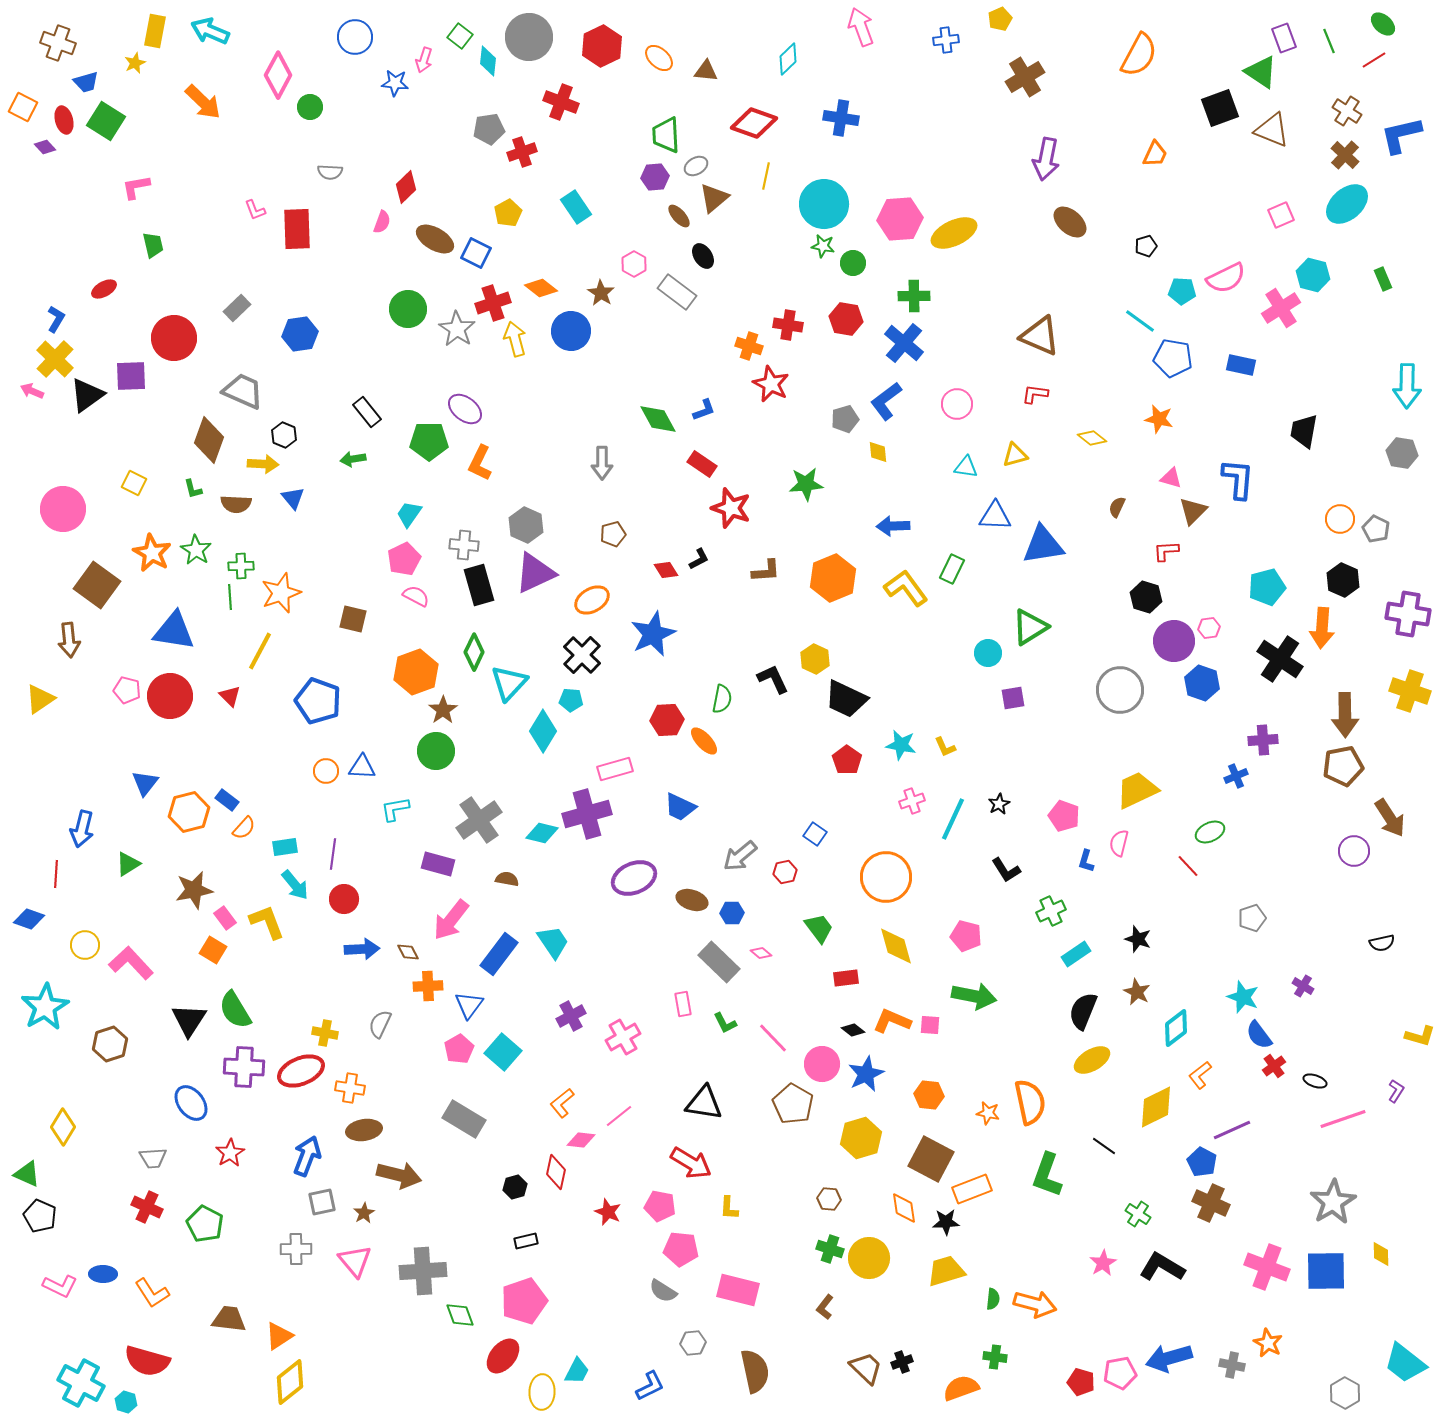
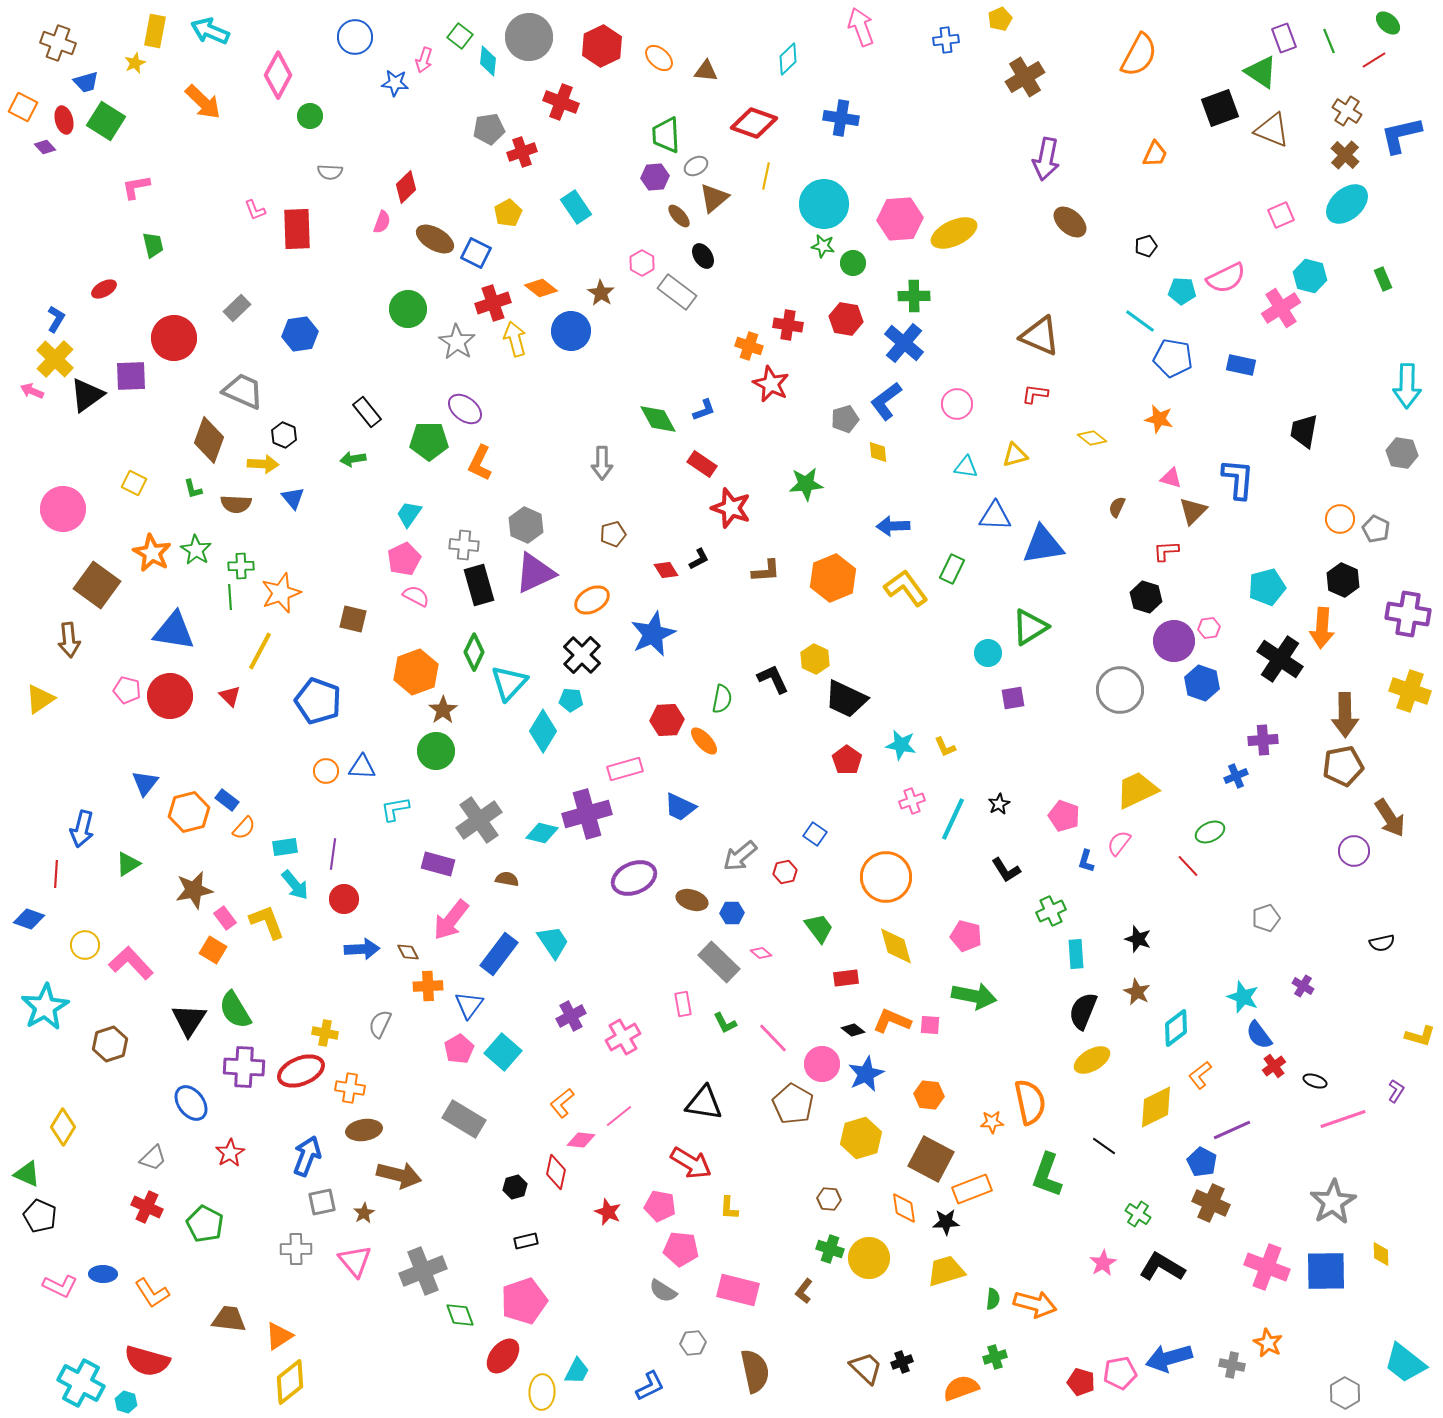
green ellipse at (1383, 24): moved 5 px right, 1 px up
green circle at (310, 107): moved 9 px down
pink hexagon at (634, 264): moved 8 px right, 1 px up
cyan hexagon at (1313, 275): moved 3 px left, 1 px down
gray star at (457, 329): moved 13 px down
pink rectangle at (615, 769): moved 10 px right
pink semicircle at (1119, 843): rotated 24 degrees clockwise
gray pentagon at (1252, 918): moved 14 px right
cyan rectangle at (1076, 954): rotated 60 degrees counterclockwise
orange star at (988, 1113): moved 4 px right, 9 px down; rotated 15 degrees counterclockwise
gray trapezoid at (153, 1158): rotated 40 degrees counterclockwise
gray cross at (423, 1271): rotated 18 degrees counterclockwise
brown L-shape at (825, 1307): moved 21 px left, 16 px up
green cross at (995, 1357): rotated 25 degrees counterclockwise
